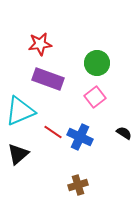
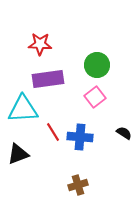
red star: rotated 10 degrees clockwise
green circle: moved 2 px down
purple rectangle: rotated 28 degrees counterclockwise
cyan triangle: moved 3 px right, 2 px up; rotated 20 degrees clockwise
red line: rotated 24 degrees clockwise
blue cross: rotated 20 degrees counterclockwise
black triangle: rotated 20 degrees clockwise
